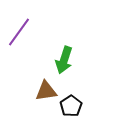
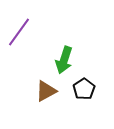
brown triangle: rotated 20 degrees counterclockwise
black pentagon: moved 13 px right, 17 px up
